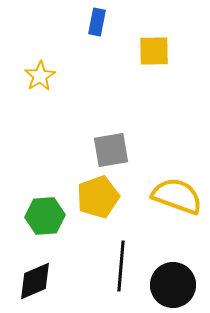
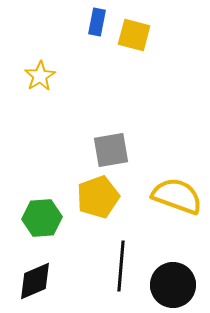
yellow square: moved 20 px left, 16 px up; rotated 16 degrees clockwise
green hexagon: moved 3 px left, 2 px down
